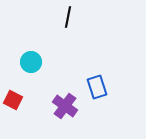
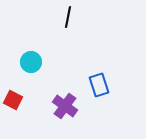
blue rectangle: moved 2 px right, 2 px up
